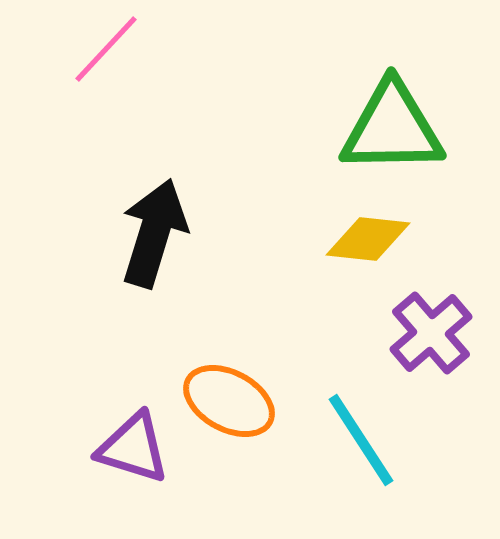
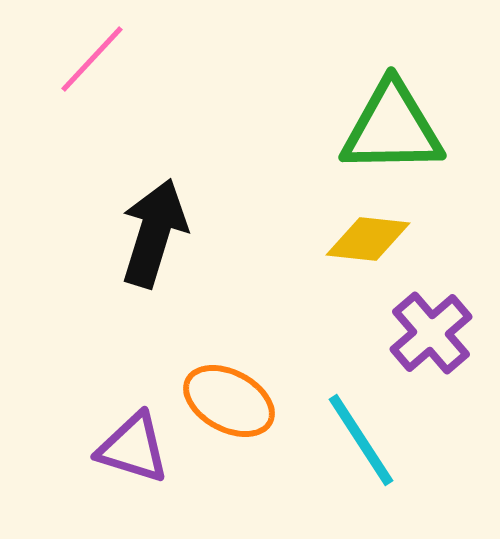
pink line: moved 14 px left, 10 px down
